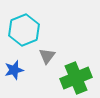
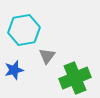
cyan hexagon: rotated 12 degrees clockwise
green cross: moved 1 px left
